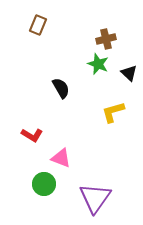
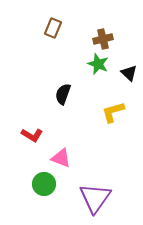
brown rectangle: moved 15 px right, 3 px down
brown cross: moved 3 px left
black semicircle: moved 2 px right, 6 px down; rotated 130 degrees counterclockwise
